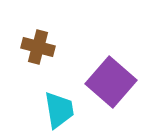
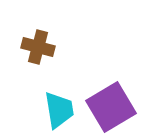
purple square: moved 25 px down; rotated 18 degrees clockwise
